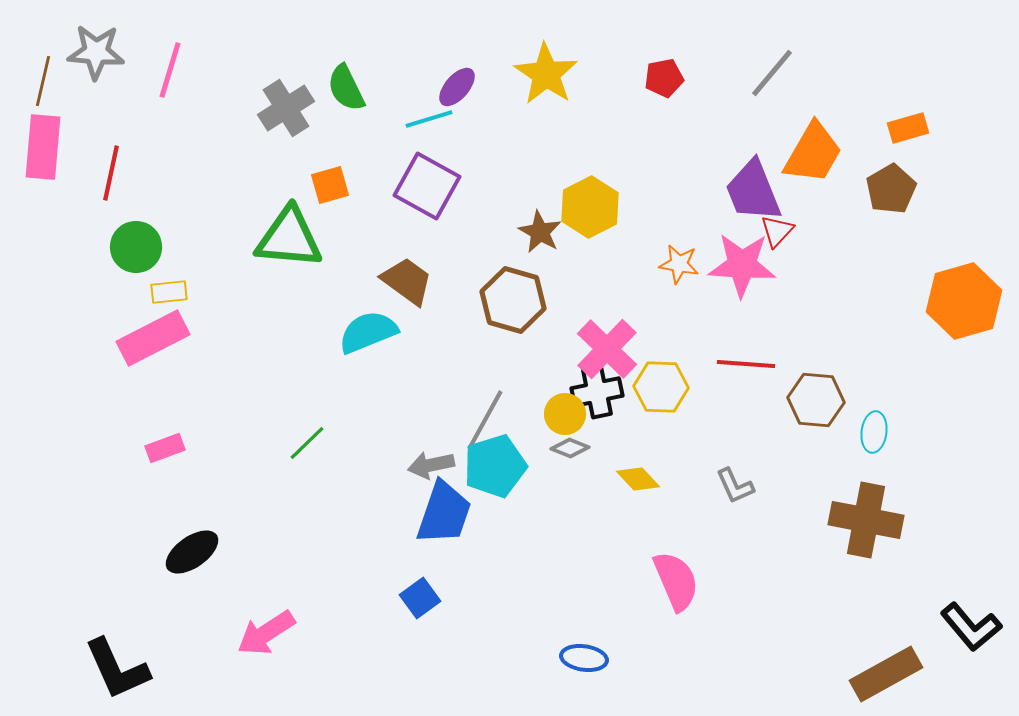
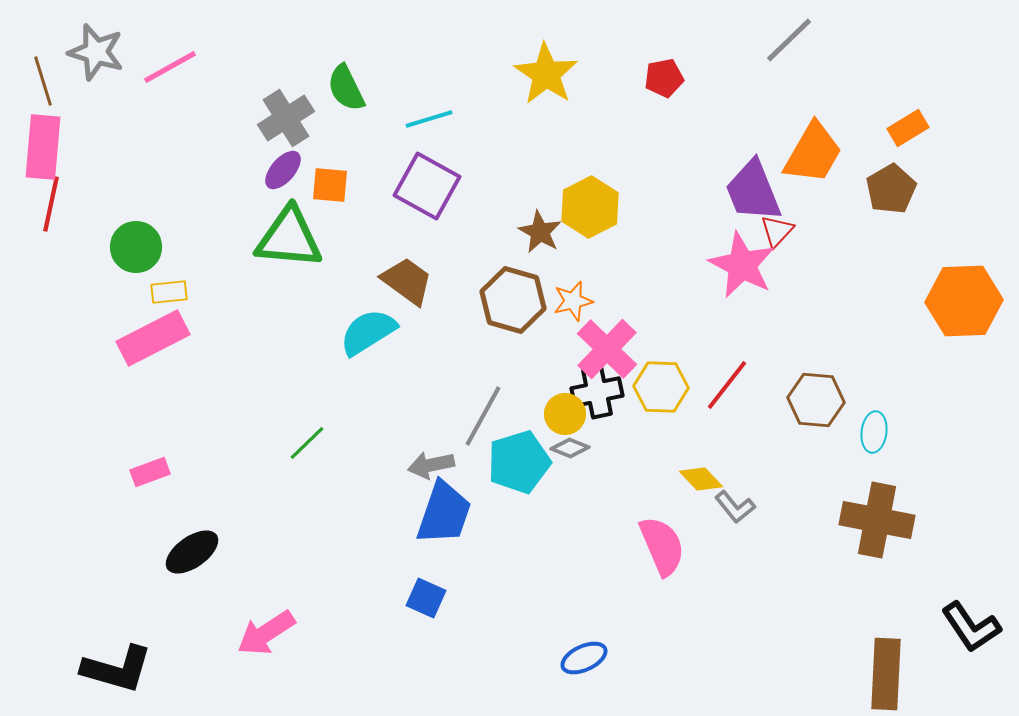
gray star at (96, 52): rotated 12 degrees clockwise
pink line at (170, 70): moved 3 px up; rotated 44 degrees clockwise
gray line at (772, 73): moved 17 px right, 33 px up; rotated 6 degrees clockwise
brown line at (43, 81): rotated 30 degrees counterclockwise
purple ellipse at (457, 87): moved 174 px left, 83 px down
gray cross at (286, 108): moved 10 px down
orange rectangle at (908, 128): rotated 15 degrees counterclockwise
red line at (111, 173): moved 60 px left, 31 px down
orange square at (330, 185): rotated 21 degrees clockwise
orange star at (679, 264): moved 106 px left, 37 px down; rotated 24 degrees counterclockwise
pink star at (742, 265): rotated 24 degrees clockwise
orange hexagon at (964, 301): rotated 14 degrees clockwise
cyan semicircle at (368, 332): rotated 10 degrees counterclockwise
red line at (746, 364): moved 19 px left, 21 px down; rotated 56 degrees counterclockwise
gray line at (485, 420): moved 2 px left, 4 px up
pink rectangle at (165, 448): moved 15 px left, 24 px down
cyan pentagon at (495, 466): moved 24 px right, 4 px up
yellow diamond at (638, 479): moved 63 px right
gray L-shape at (735, 486): moved 21 px down; rotated 15 degrees counterclockwise
brown cross at (866, 520): moved 11 px right
pink semicircle at (676, 581): moved 14 px left, 35 px up
blue square at (420, 598): moved 6 px right; rotated 30 degrees counterclockwise
black L-shape at (971, 627): rotated 6 degrees clockwise
blue ellipse at (584, 658): rotated 33 degrees counterclockwise
black L-shape at (117, 669): rotated 50 degrees counterclockwise
brown rectangle at (886, 674): rotated 58 degrees counterclockwise
